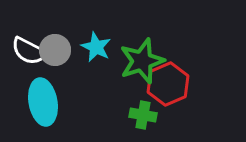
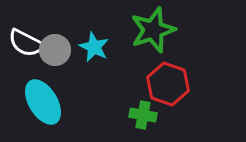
cyan star: moved 2 px left
white semicircle: moved 3 px left, 8 px up
green star: moved 11 px right, 31 px up
red hexagon: rotated 18 degrees counterclockwise
cyan ellipse: rotated 21 degrees counterclockwise
